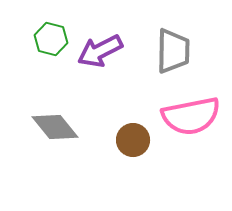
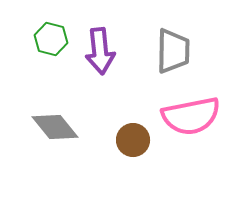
purple arrow: rotated 69 degrees counterclockwise
